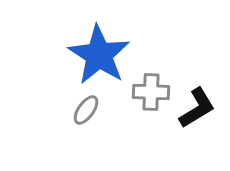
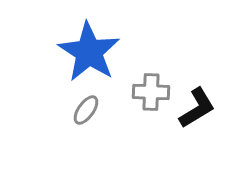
blue star: moved 10 px left, 3 px up
